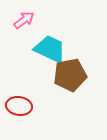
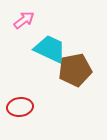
brown pentagon: moved 5 px right, 5 px up
red ellipse: moved 1 px right, 1 px down; rotated 15 degrees counterclockwise
